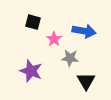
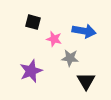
pink star: rotated 21 degrees counterclockwise
purple star: rotated 30 degrees clockwise
